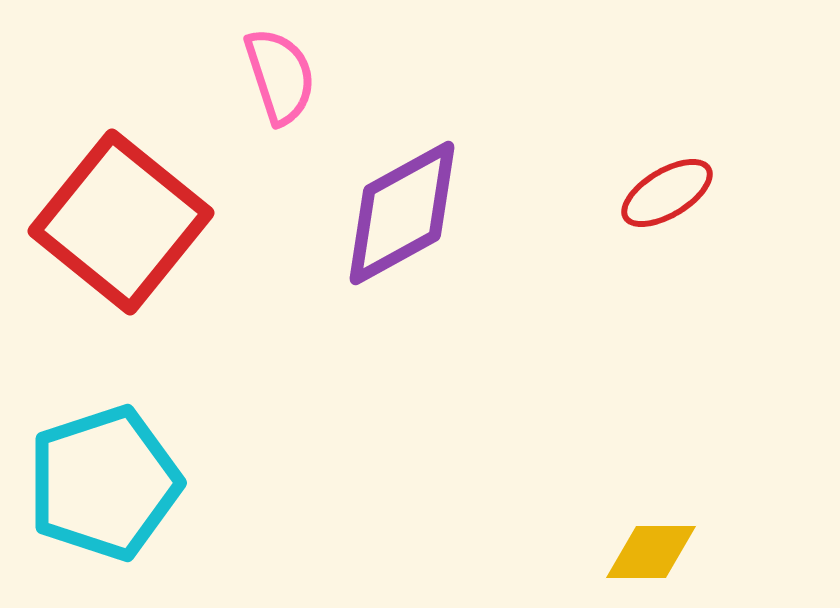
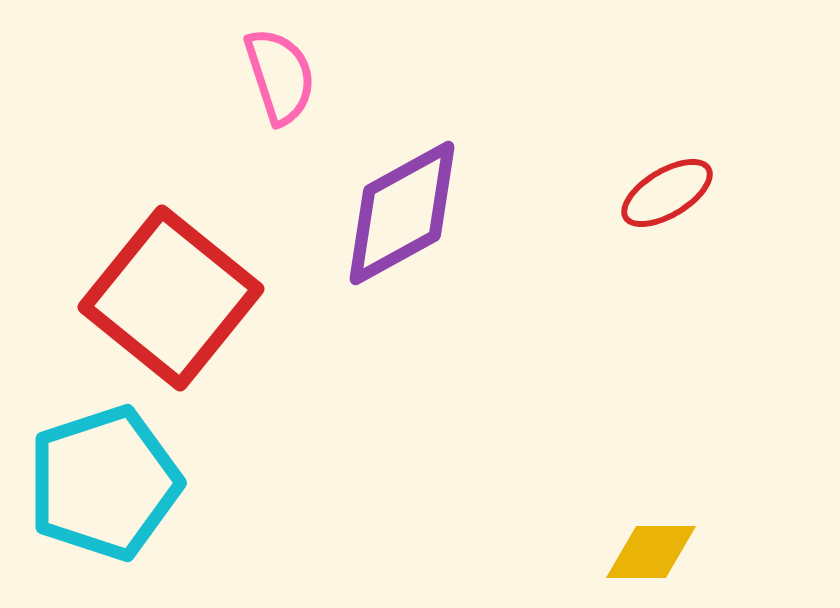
red square: moved 50 px right, 76 px down
